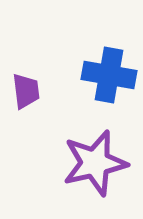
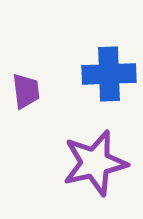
blue cross: moved 1 px up; rotated 12 degrees counterclockwise
